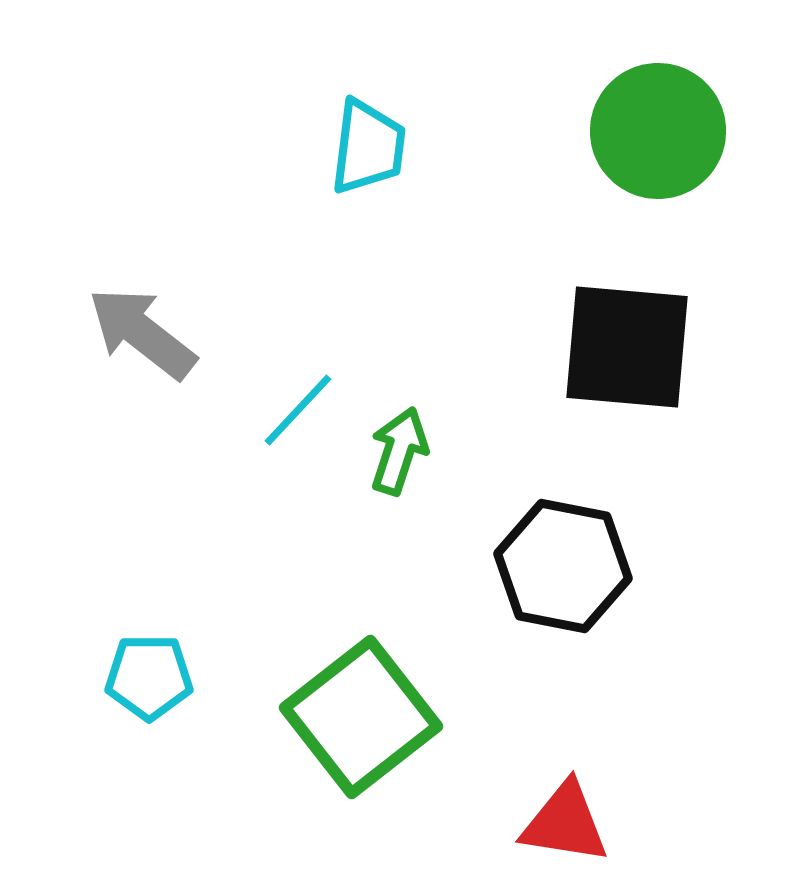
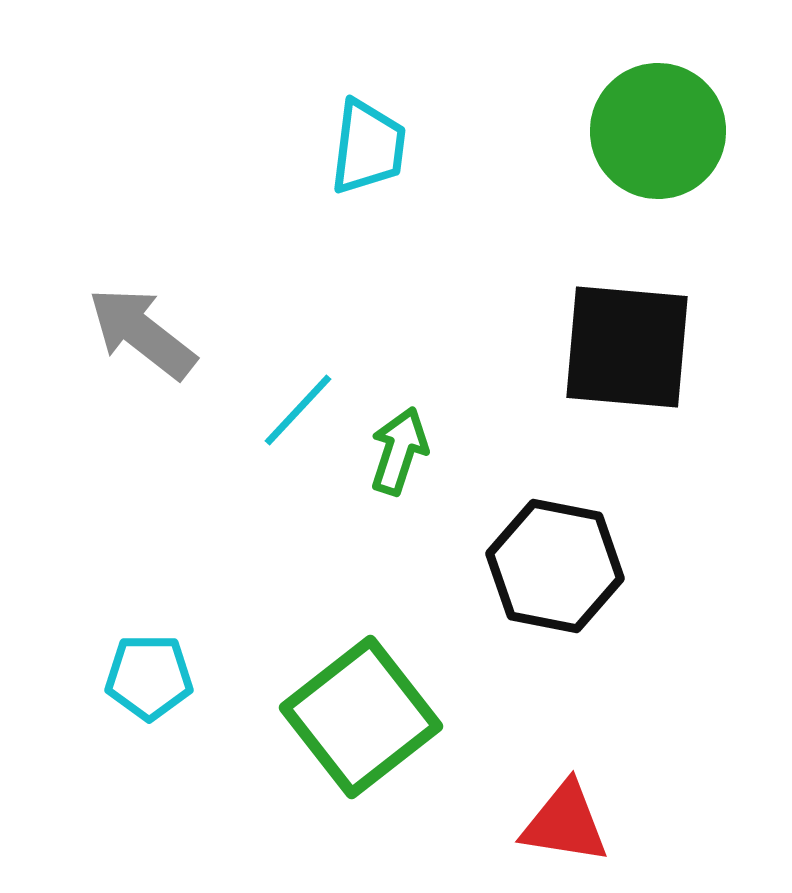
black hexagon: moved 8 px left
